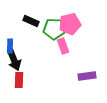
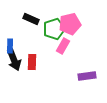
black rectangle: moved 2 px up
green pentagon: rotated 20 degrees counterclockwise
pink rectangle: rotated 49 degrees clockwise
red rectangle: moved 13 px right, 18 px up
